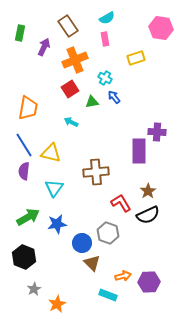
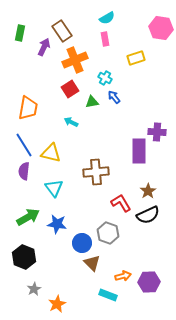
brown rectangle: moved 6 px left, 5 px down
cyan triangle: rotated 12 degrees counterclockwise
blue star: rotated 18 degrees clockwise
